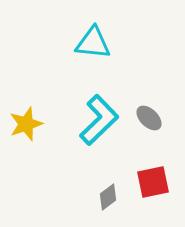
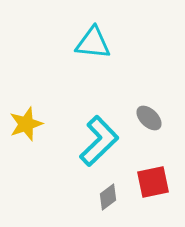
cyan L-shape: moved 21 px down
